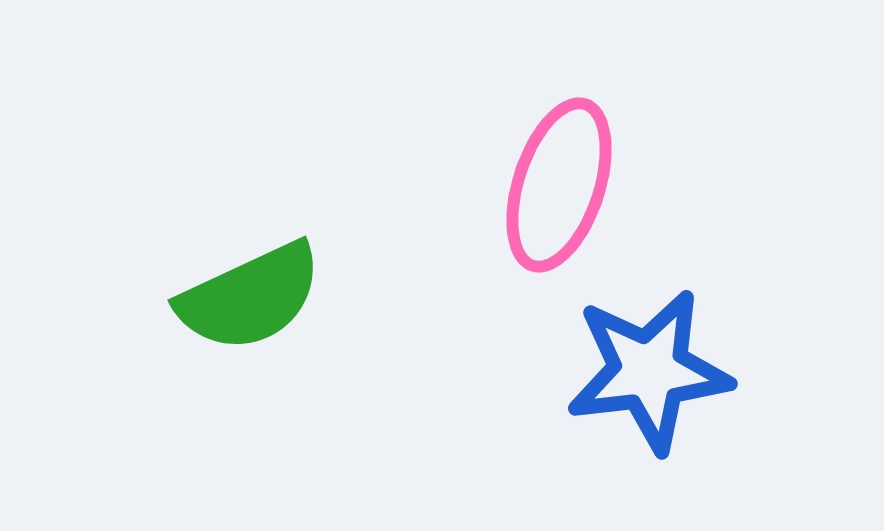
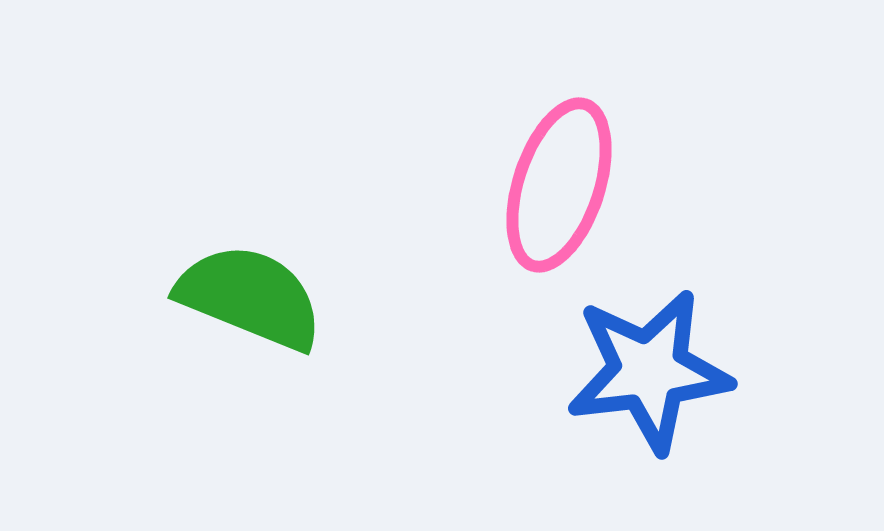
green semicircle: rotated 133 degrees counterclockwise
